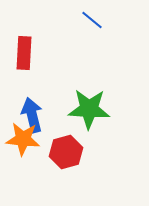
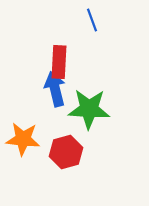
blue line: rotated 30 degrees clockwise
red rectangle: moved 35 px right, 9 px down
blue arrow: moved 23 px right, 26 px up
